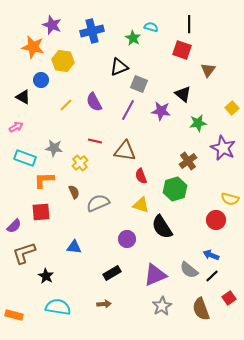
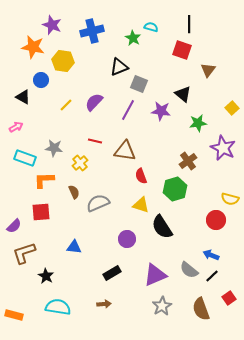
purple semicircle at (94, 102): rotated 72 degrees clockwise
